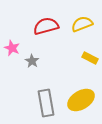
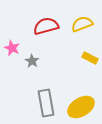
yellow ellipse: moved 7 px down
